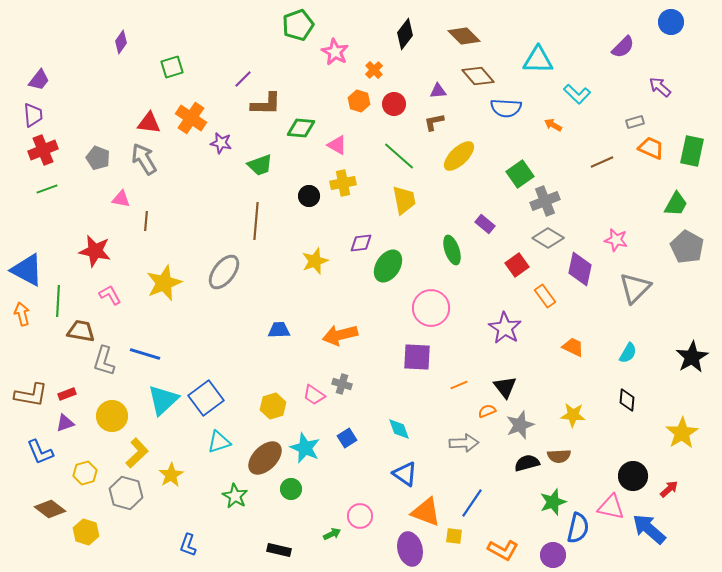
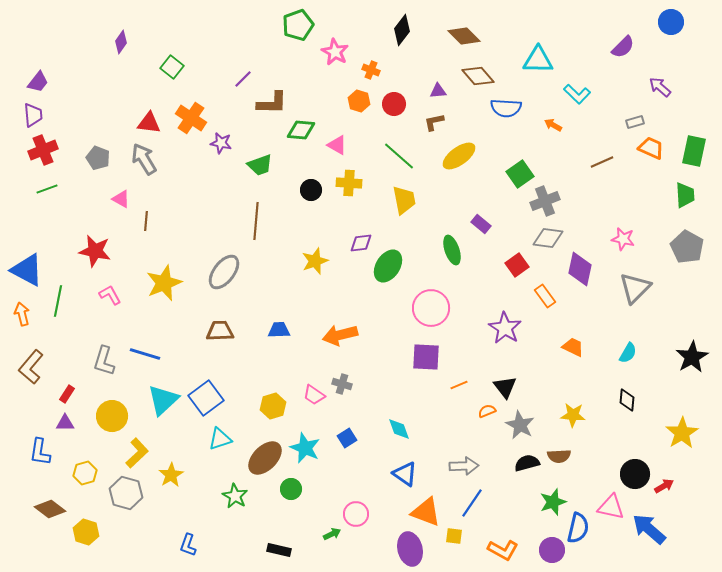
black diamond at (405, 34): moved 3 px left, 4 px up
green square at (172, 67): rotated 35 degrees counterclockwise
orange cross at (374, 70): moved 3 px left; rotated 24 degrees counterclockwise
purple trapezoid at (39, 80): moved 1 px left, 2 px down
brown L-shape at (266, 104): moved 6 px right, 1 px up
green diamond at (301, 128): moved 2 px down
green rectangle at (692, 151): moved 2 px right
yellow ellipse at (459, 156): rotated 8 degrees clockwise
yellow cross at (343, 183): moved 6 px right; rotated 15 degrees clockwise
black circle at (309, 196): moved 2 px right, 6 px up
pink triangle at (121, 199): rotated 18 degrees clockwise
green trapezoid at (676, 204): moved 9 px right, 9 px up; rotated 32 degrees counterclockwise
purple rectangle at (485, 224): moved 4 px left
gray diamond at (548, 238): rotated 24 degrees counterclockwise
pink star at (616, 240): moved 7 px right, 1 px up
green line at (58, 301): rotated 8 degrees clockwise
brown trapezoid at (81, 331): moved 139 px right; rotated 12 degrees counterclockwise
purple square at (417, 357): moved 9 px right
red rectangle at (67, 394): rotated 36 degrees counterclockwise
brown L-shape at (31, 395): moved 28 px up; rotated 120 degrees clockwise
purple triangle at (65, 423): rotated 18 degrees clockwise
gray star at (520, 425): rotated 24 degrees counterclockwise
cyan triangle at (219, 442): moved 1 px right, 3 px up
gray arrow at (464, 443): moved 23 px down
blue L-shape at (40, 452): rotated 32 degrees clockwise
black circle at (633, 476): moved 2 px right, 2 px up
red arrow at (669, 489): moved 5 px left, 3 px up; rotated 12 degrees clockwise
pink circle at (360, 516): moved 4 px left, 2 px up
purple circle at (553, 555): moved 1 px left, 5 px up
